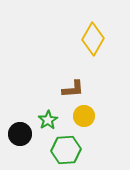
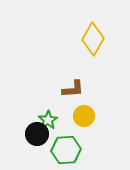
black circle: moved 17 px right
